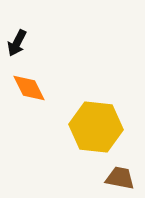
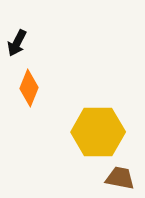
orange diamond: rotated 48 degrees clockwise
yellow hexagon: moved 2 px right, 5 px down; rotated 6 degrees counterclockwise
